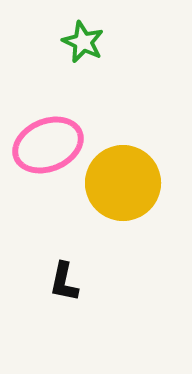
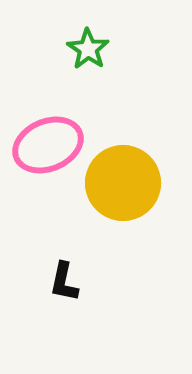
green star: moved 5 px right, 7 px down; rotated 9 degrees clockwise
